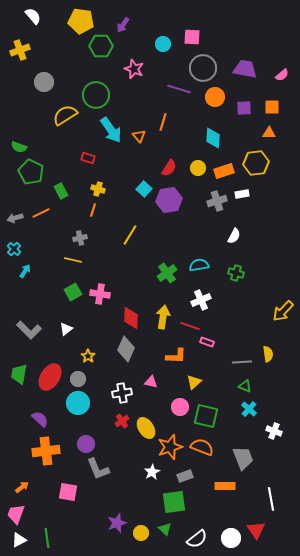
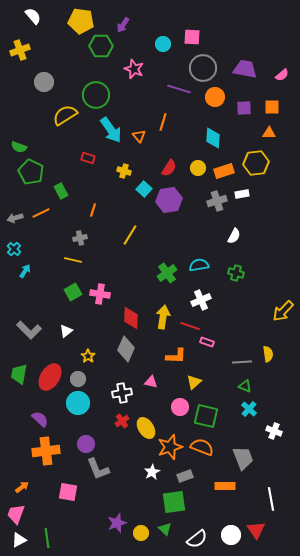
yellow cross at (98, 189): moved 26 px right, 18 px up
white triangle at (66, 329): moved 2 px down
white circle at (231, 538): moved 3 px up
